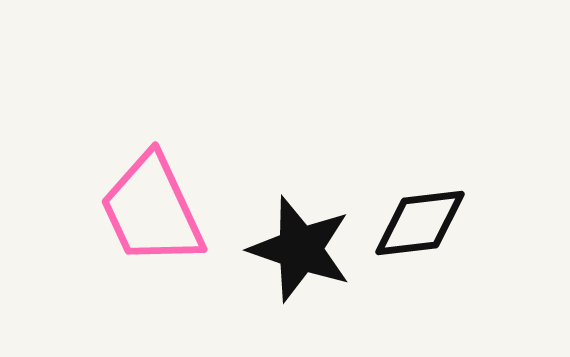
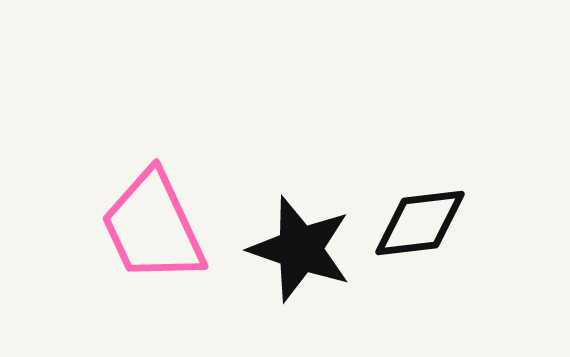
pink trapezoid: moved 1 px right, 17 px down
